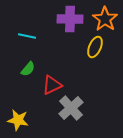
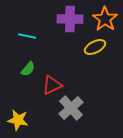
yellow ellipse: rotated 40 degrees clockwise
